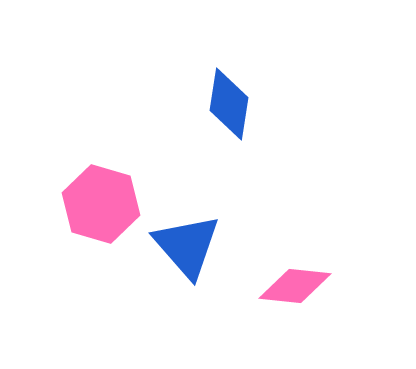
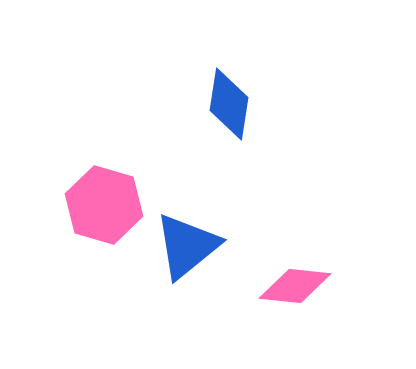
pink hexagon: moved 3 px right, 1 px down
blue triangle: rotated 32 degrees clockwise
